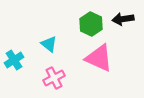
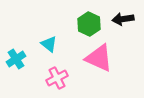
green hexagon: moved 2 px left
cyan cross: moved 2 px right, 1 px up
pink cross: moved 3 px right
